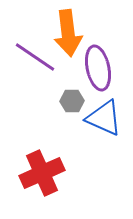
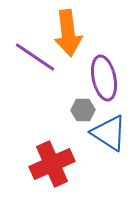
purple ellipse: moved 6 px right, 10 px down
gray hexagon: moved 11 px right, 9 px down
blue triangle: moved 5 px right, 15 px down; rotated 9 degrees clockwise
red cross: moved 10 px right, 9 px up
